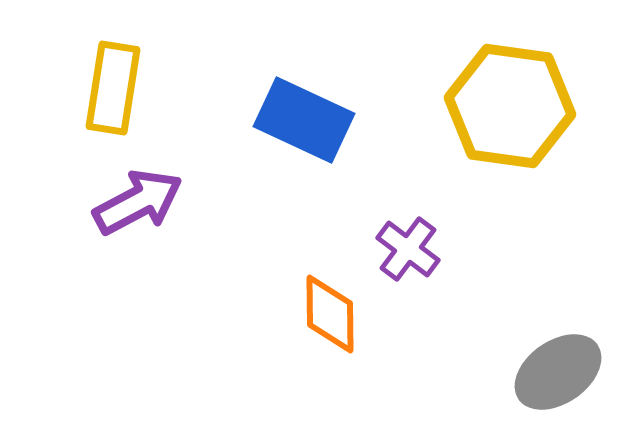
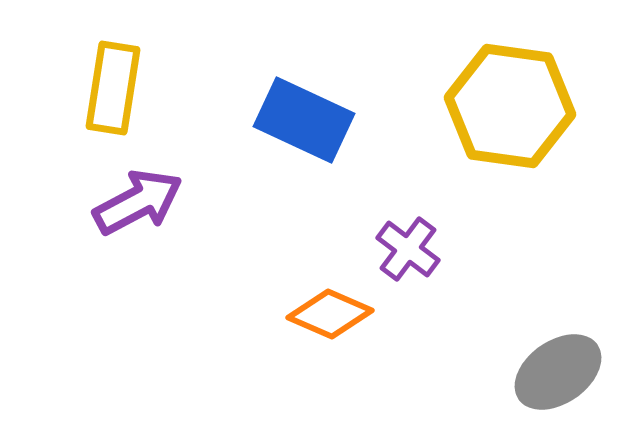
orange diamond: rotated 66 degrees counterclockwise
